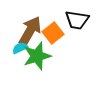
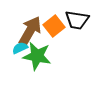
orange square: moved 1 px right, 7 px up
green star: rotated 28 degrees clockwise
